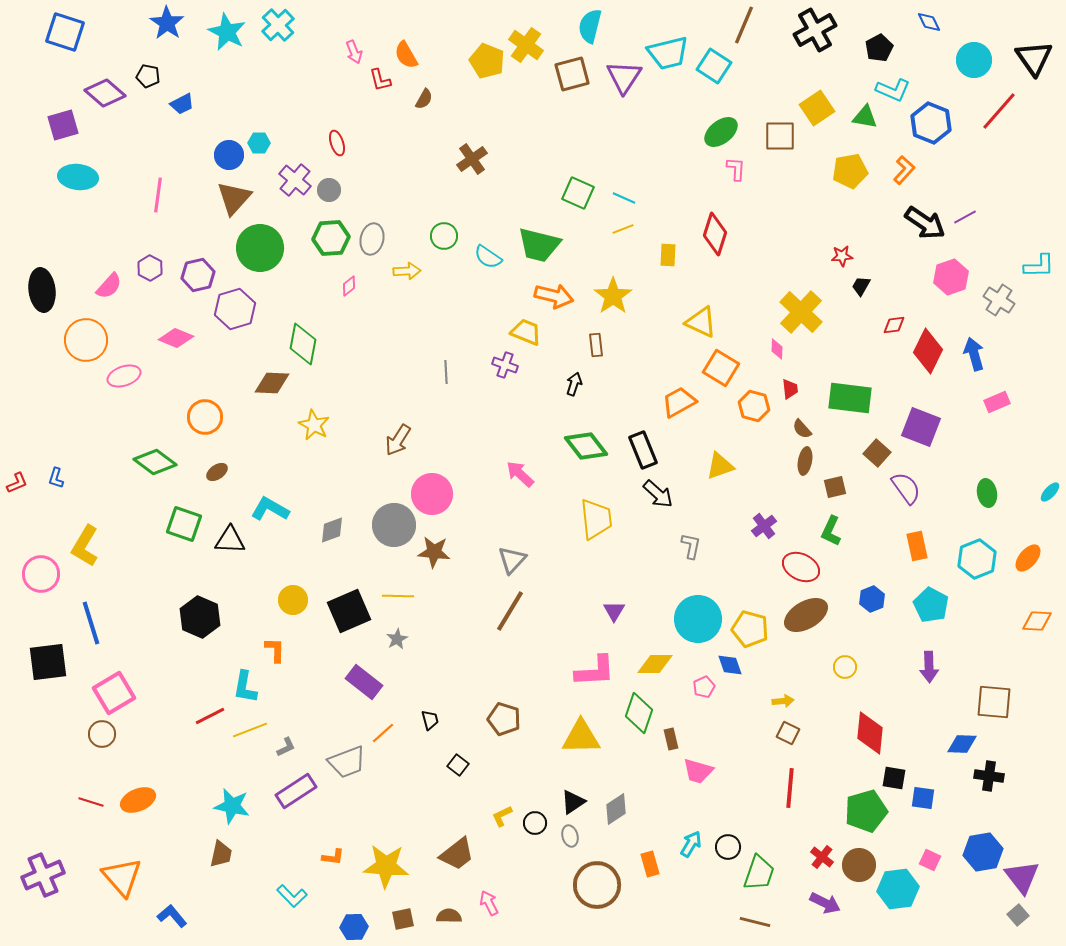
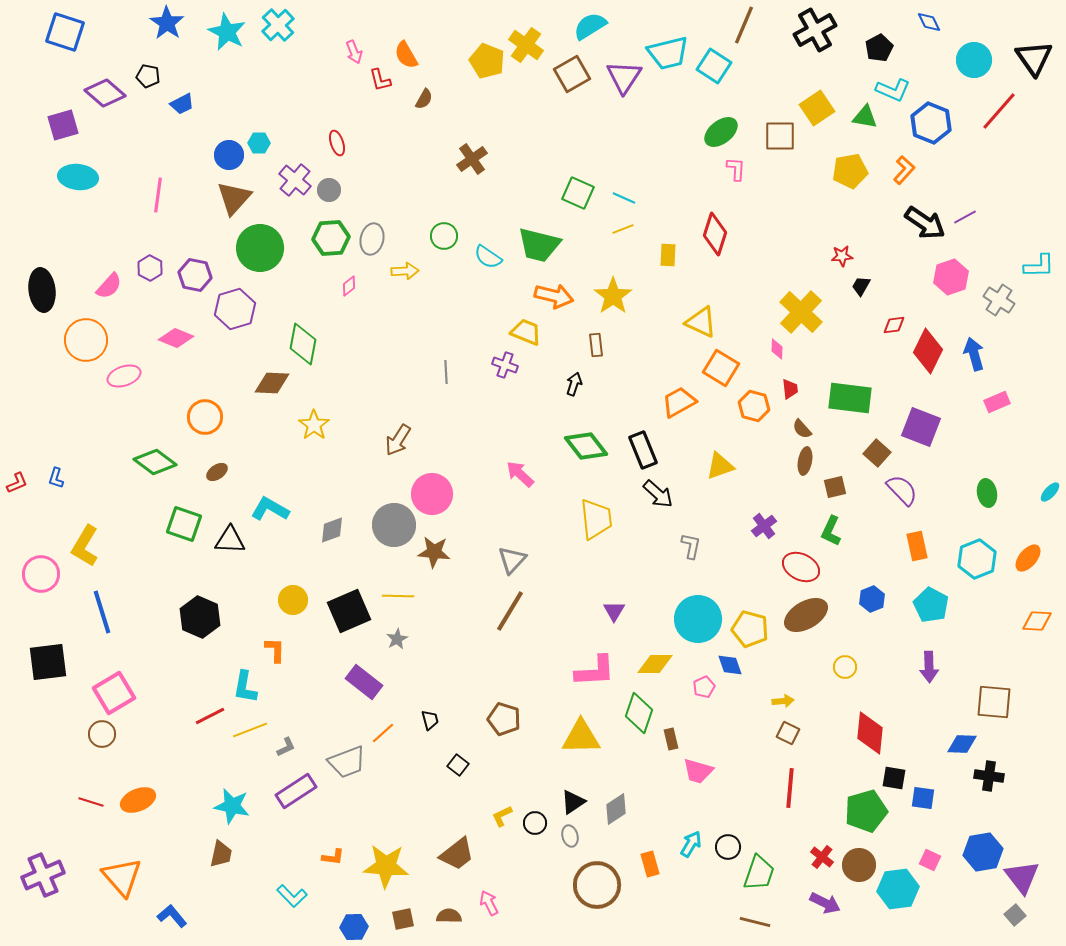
cyan semicircle at (590, 26): rotated 44 degrees clockwise
brown square at (572, 74): rotated 15 degrees counterclockwise
yellow arrow at (407, 271): moved 2 px left
purple hexagon at (198, 275): moved 3 px left; rotated 24 degrees clockwise
yellow star at (314, 425): rotated 8 degrees clockwise
purple semicircle at (906, 488): moved 4 px left, 2 px down; rotated 8 degrees counterclockwise
blue line at (91, 623): moved 11 px right, 11 px up
gray square at (1018, 915): moved 3 px left
